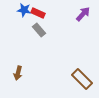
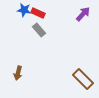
brown rectangle: moved 1 px right
